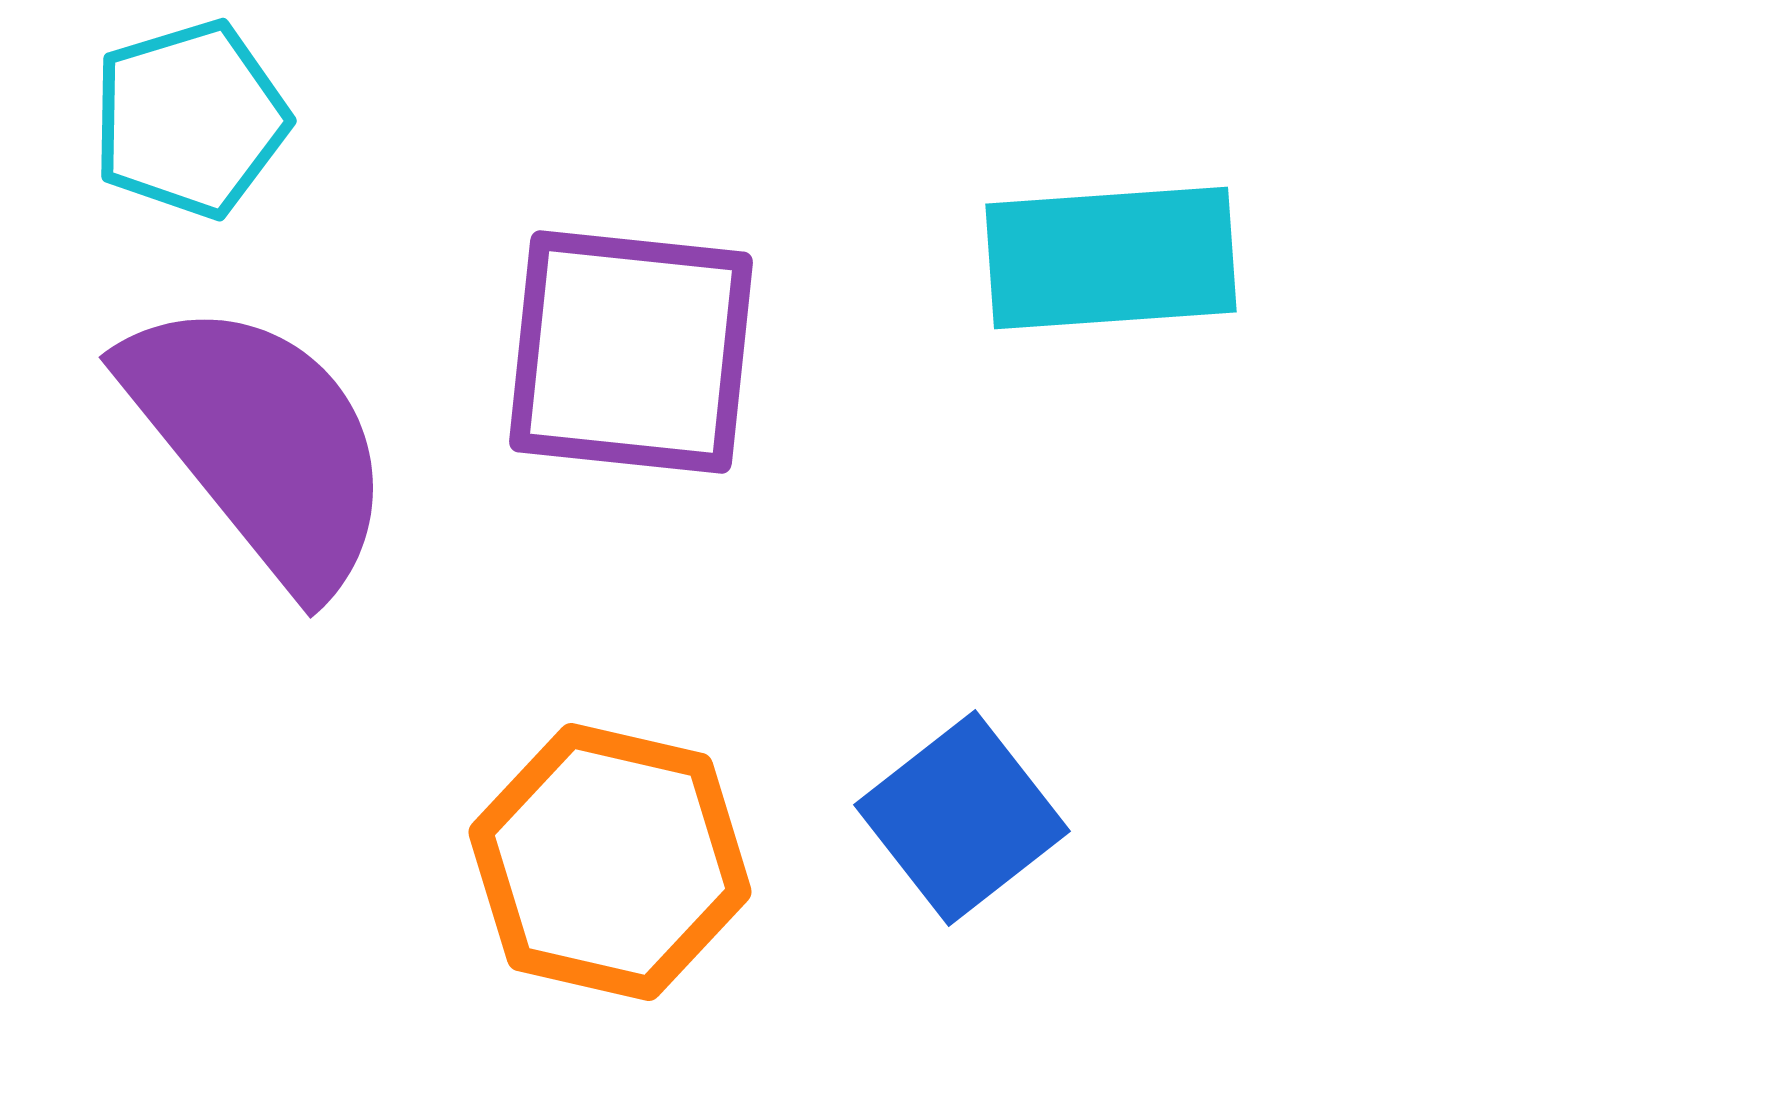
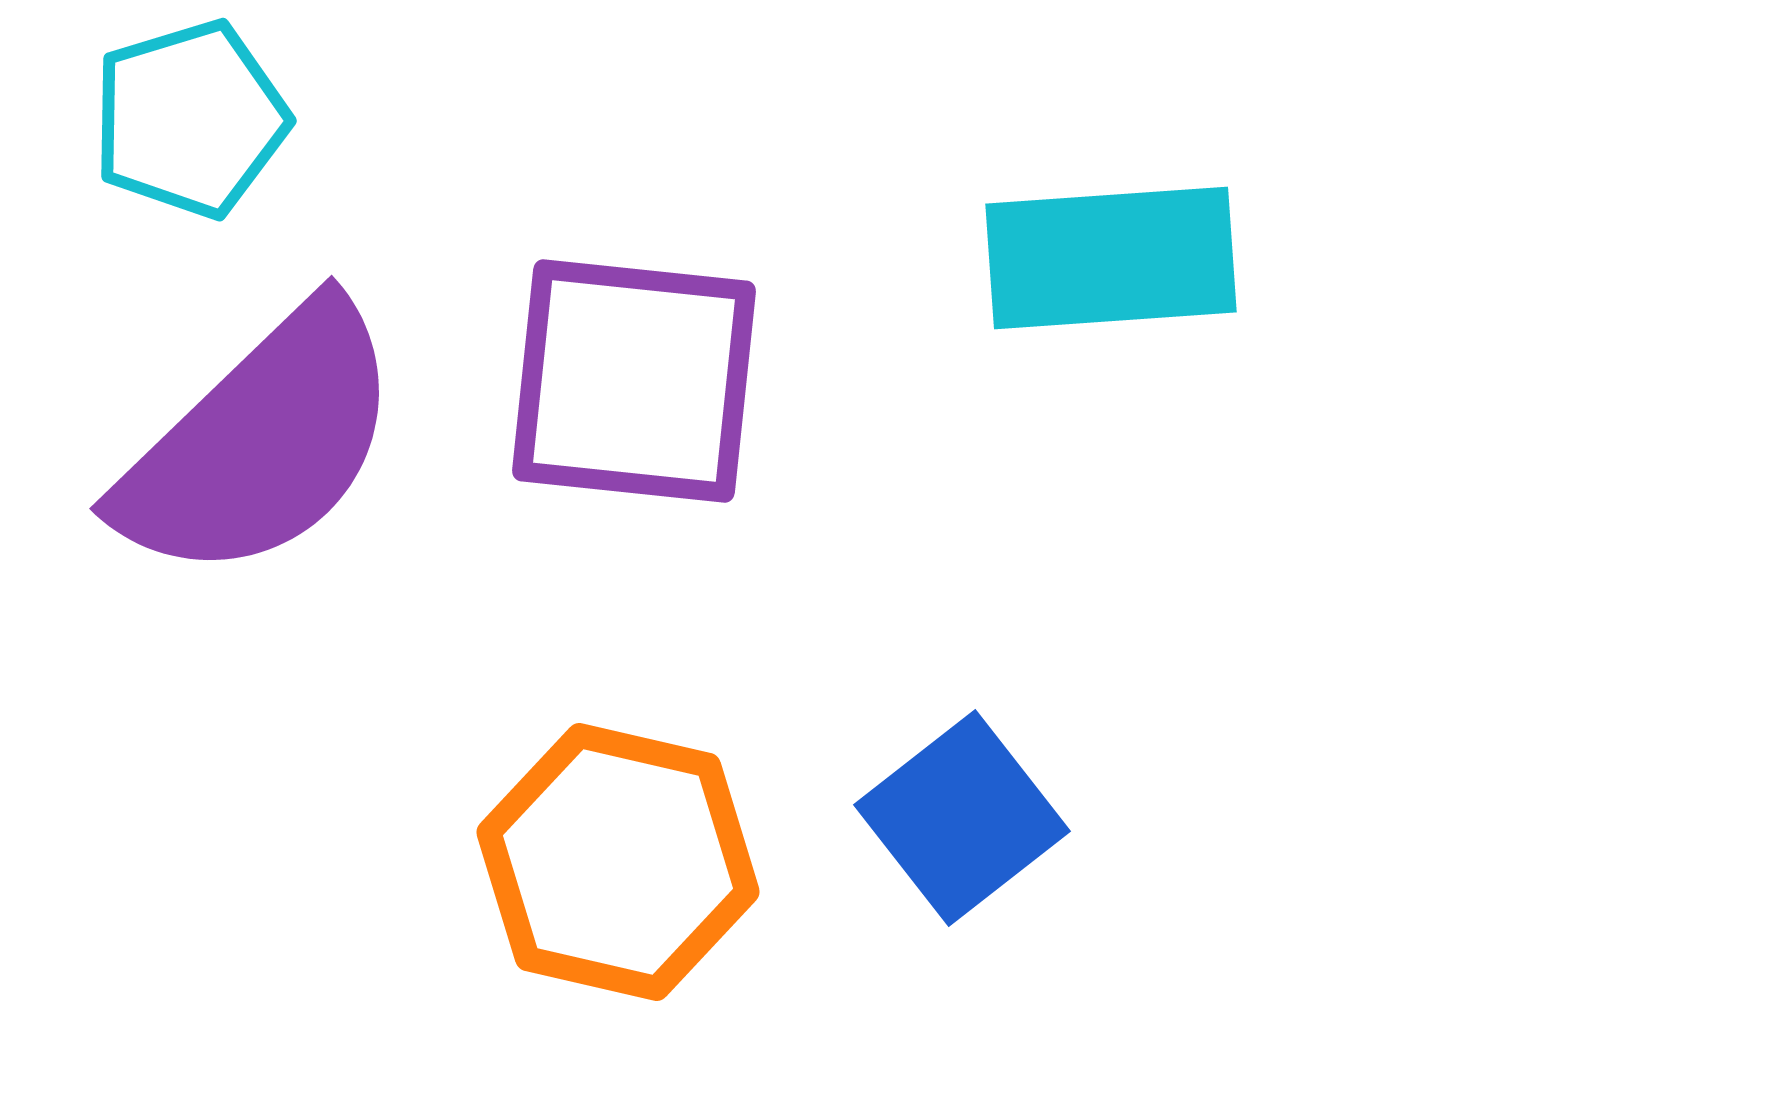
purple square: moved 3 px right, 29 px down
purple semicircle: rotated 85 degrees clockwise
orange hexagon: moved 8 px right
